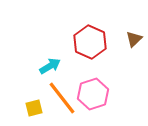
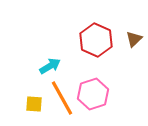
red hexagon: moved 6 px right, 2 px up
orange line: rotated 9 degrees clockwise
yellow square: moved 4 px up; rotated 18 degrees clockwise
